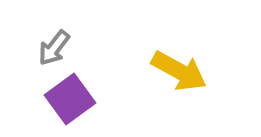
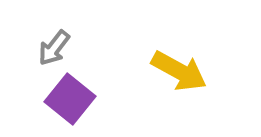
purple square: rotated 15 degrees counterclockwise
